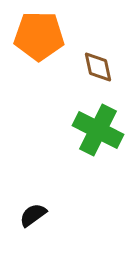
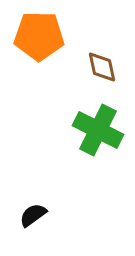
brown diamond: moved 4 px right
